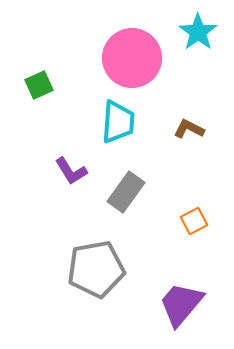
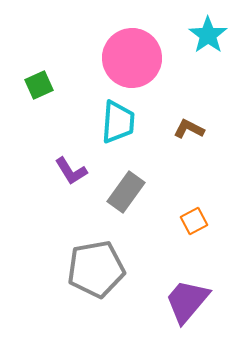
cyan star: moved 10 px right, 3 px down
purple trapezoid: moved 6 px right, 3 px up
